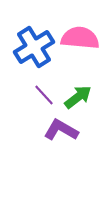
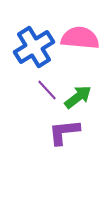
purple line: moved 3 px right, 5 px up
purple L-shape: moved 3 px right, 2 px down; rotated 36 degrees counterclockwise
